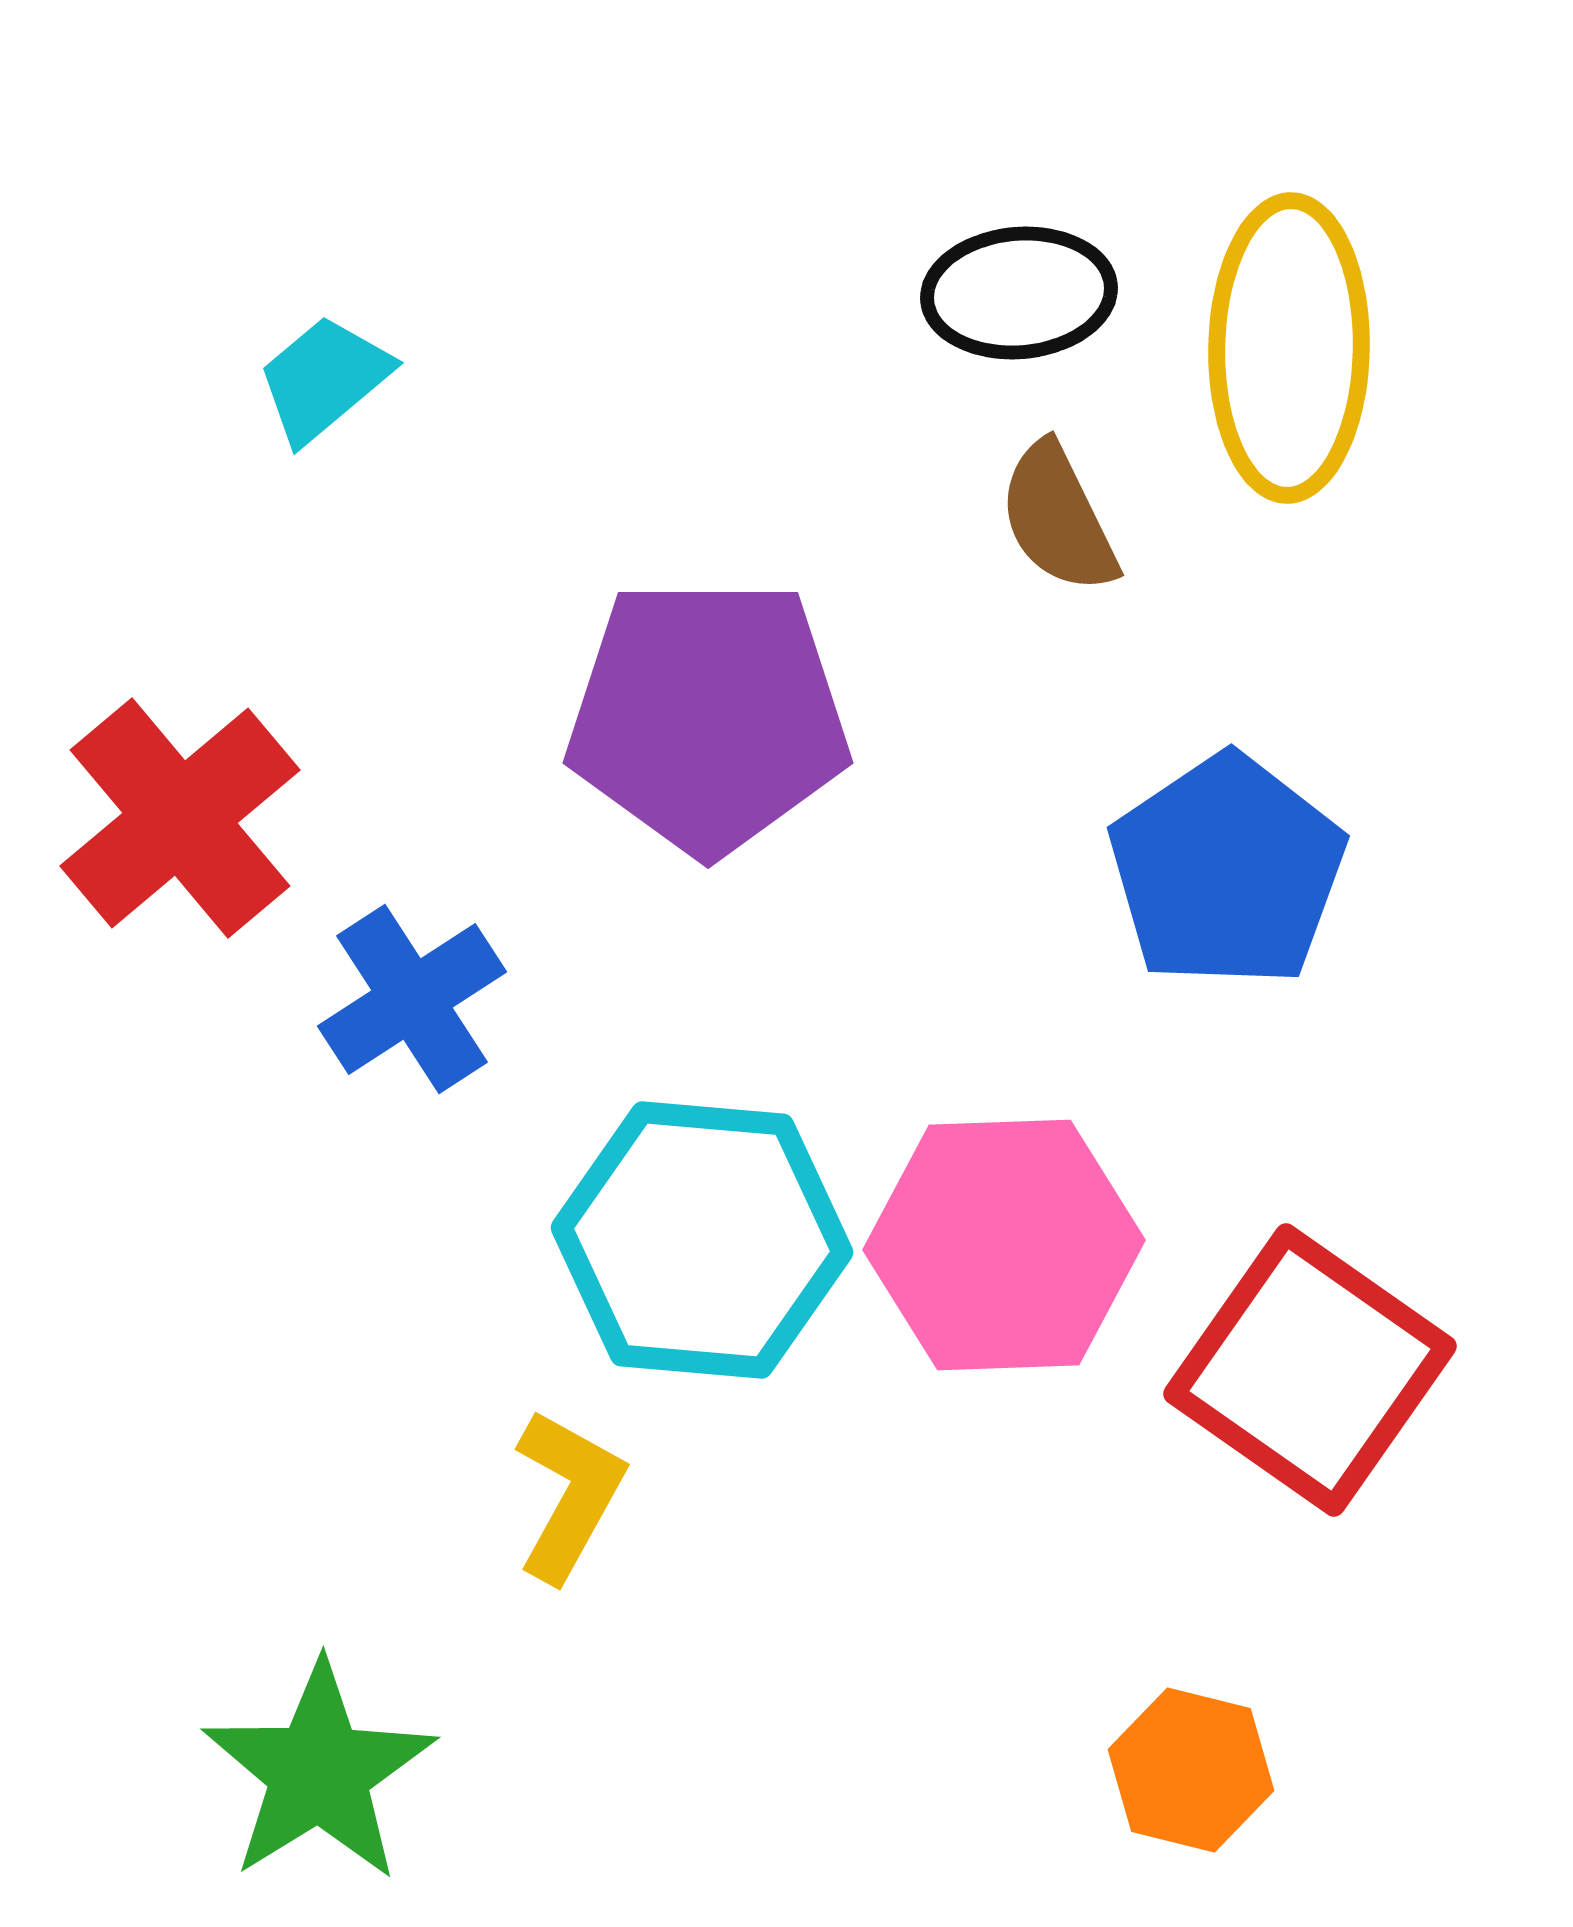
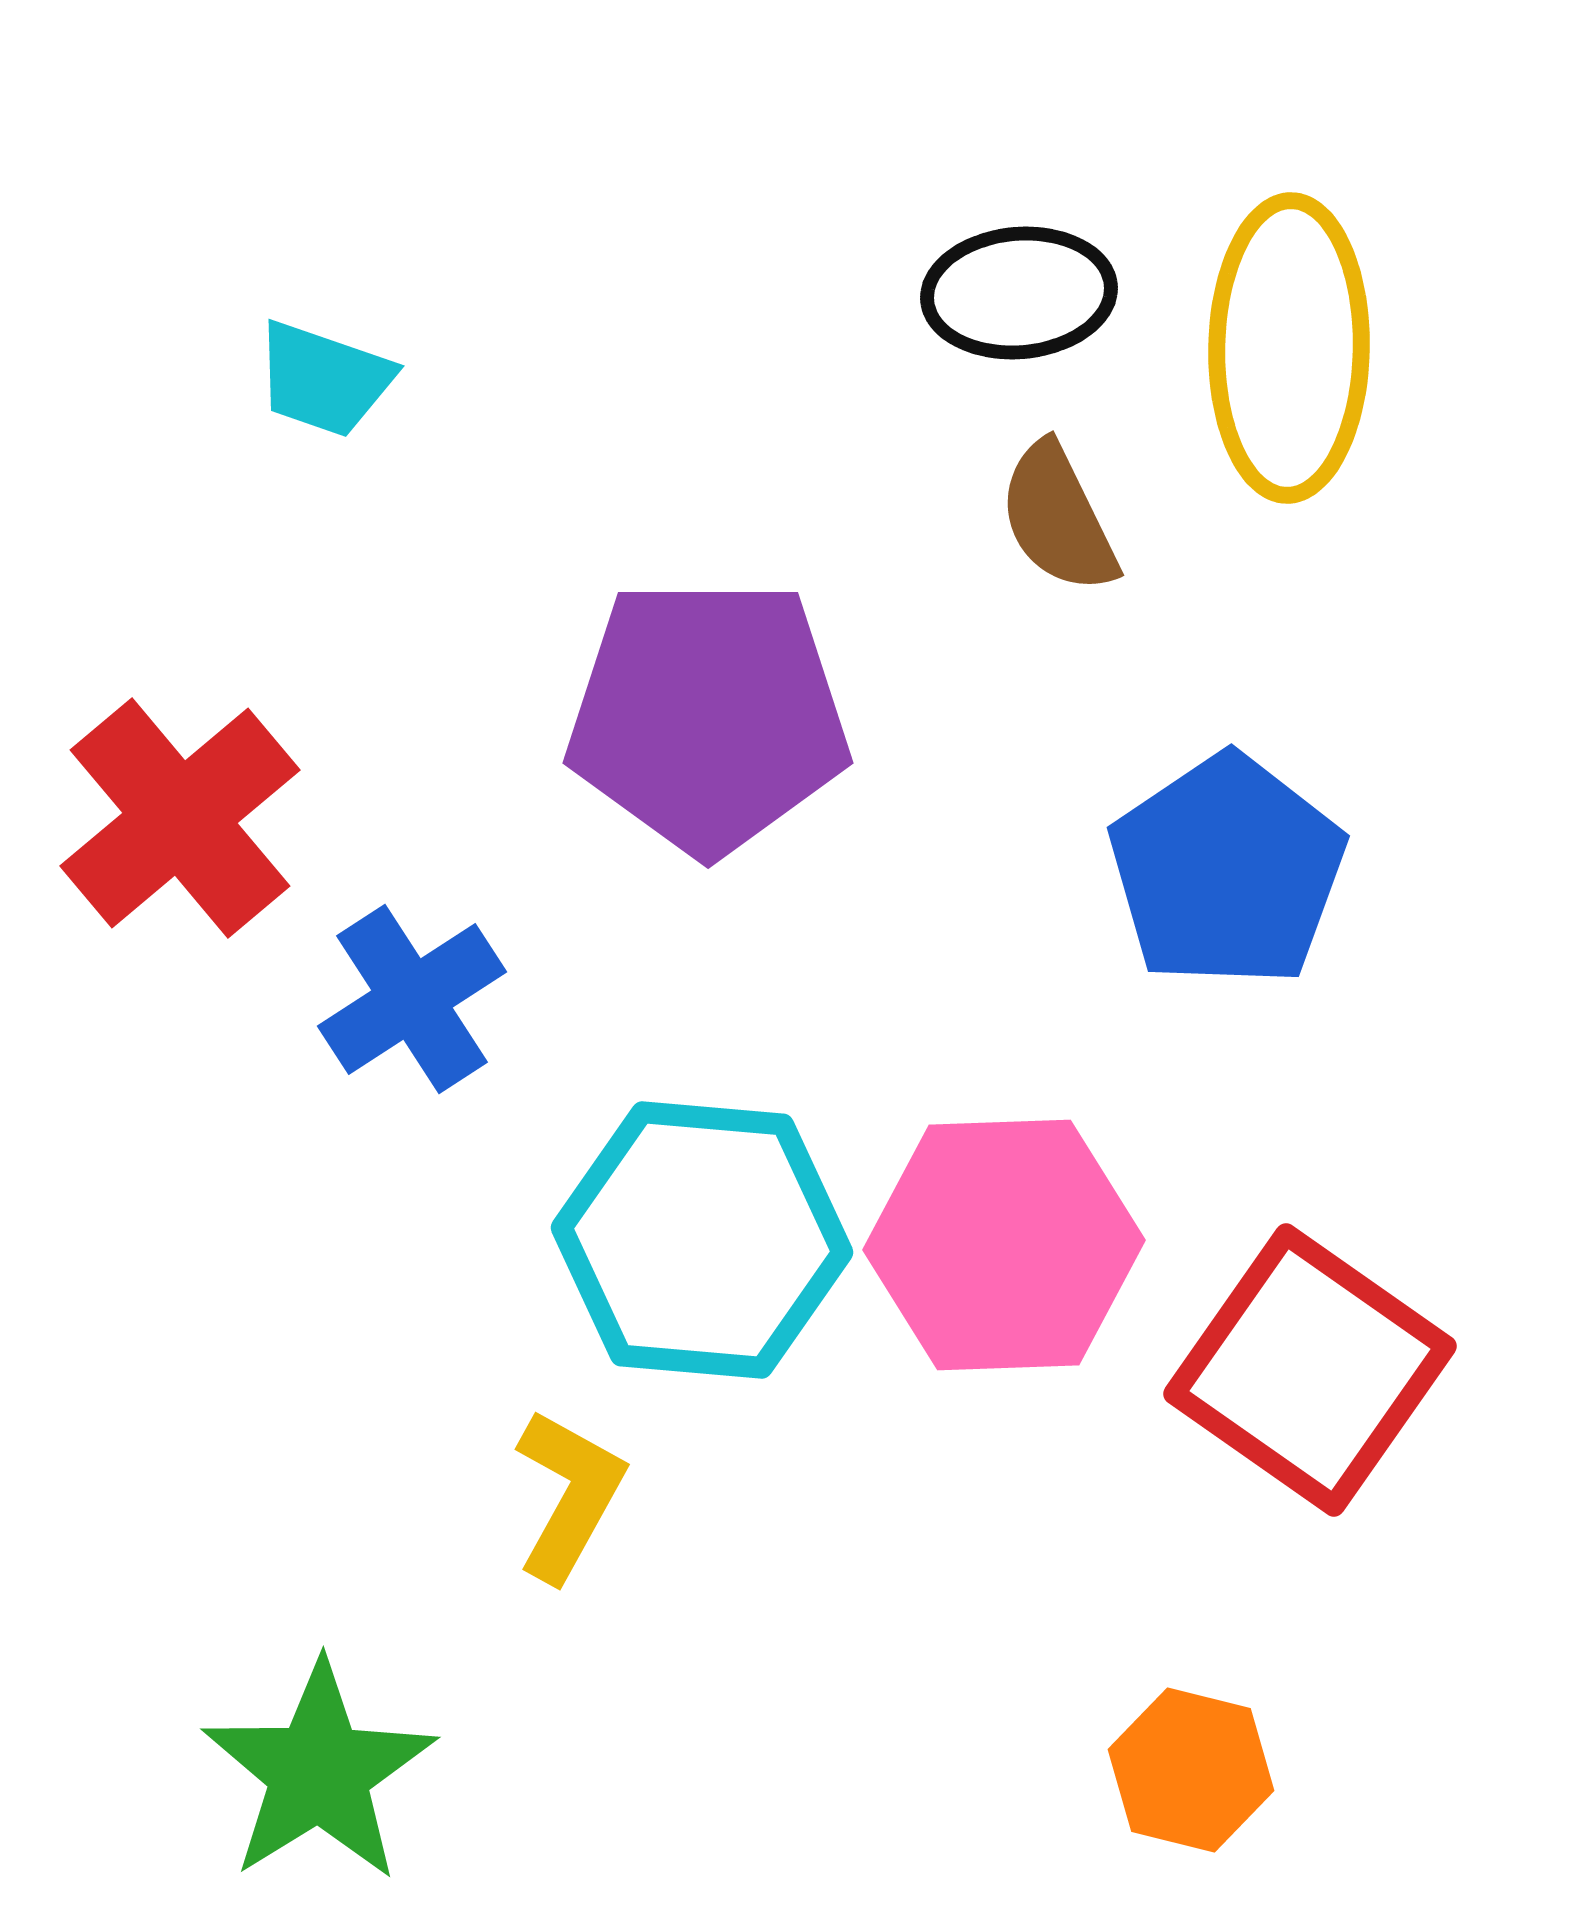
cyan trapezoid: rotated 121 degrees counterclockwise
